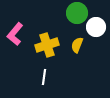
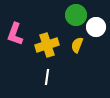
green circle: moved 1 px left, 2 px down
pink L-shape: rotated 20 degrees counterclockwise
white line: moved 3 px right
